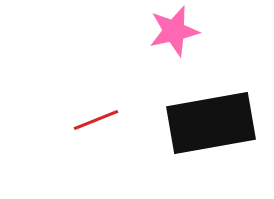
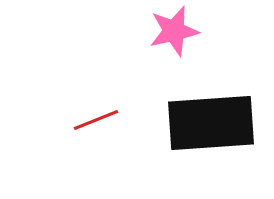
black rectangle: rotated 6 degrees clockwise
